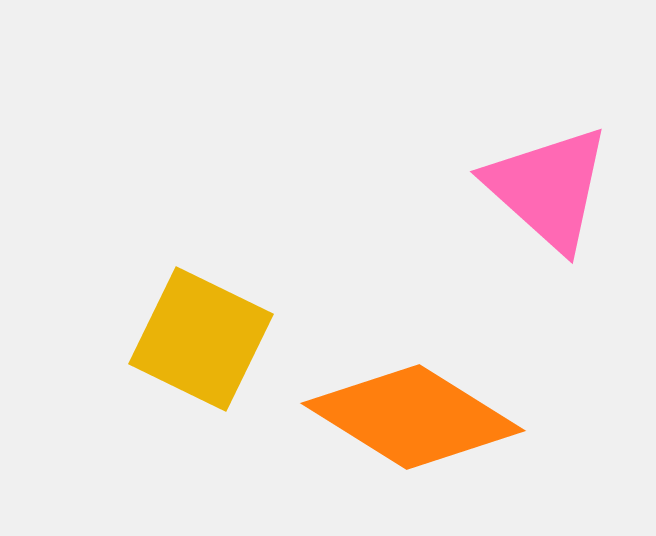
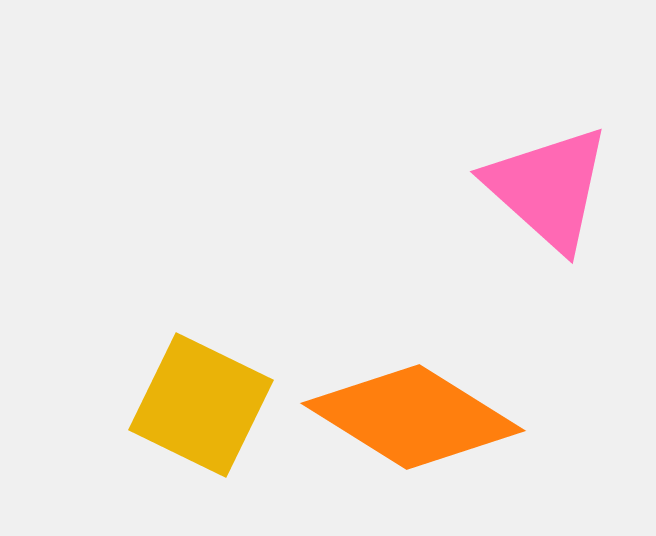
yellow square: moved 66 px down
